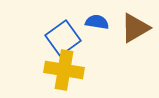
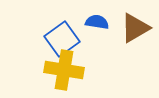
blue square: moved 1 px left, 1 px down
